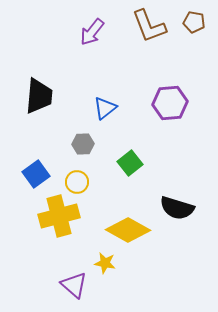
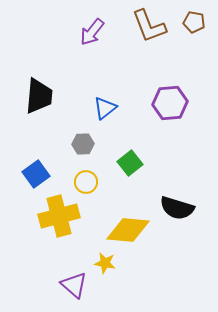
yellow circle: moved 9 px right
yellow diamond: rotated 24 degrees counterclockwise
